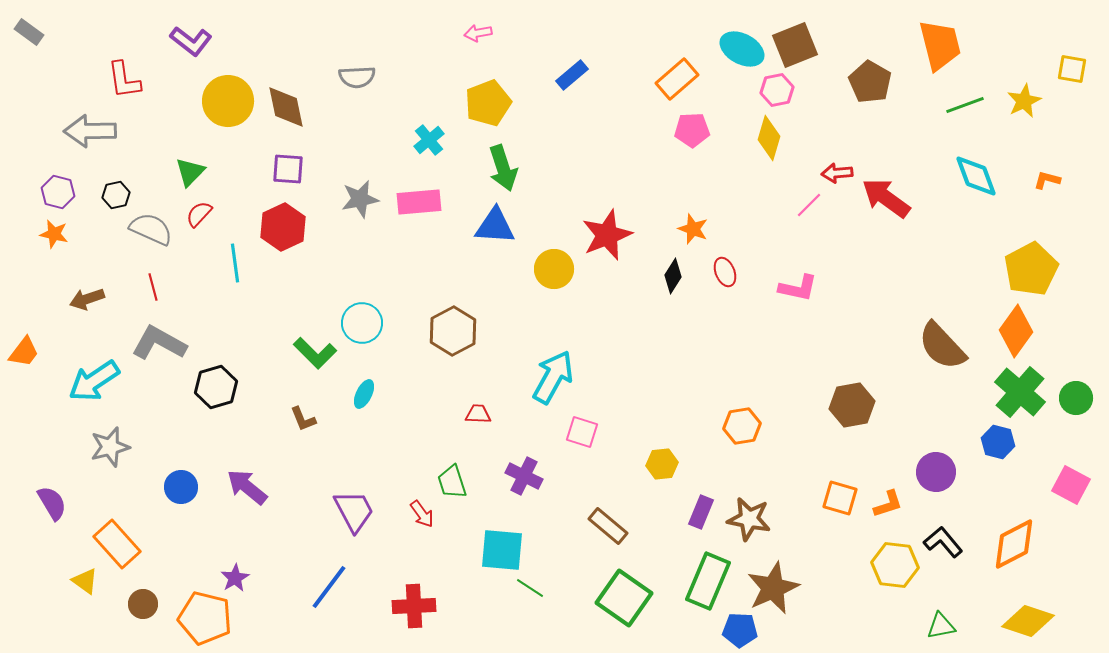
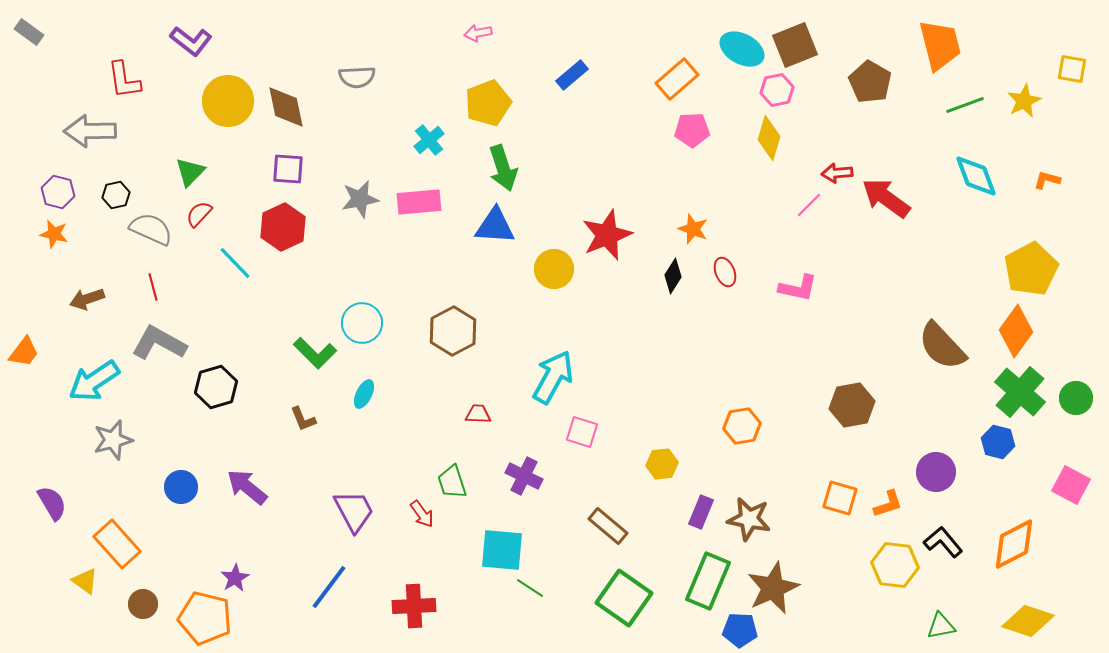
cyan line at (235, 263): rotated 36 degrees counterclockwise
gray star at (110, 447): moved 3 px right, 7 px up
